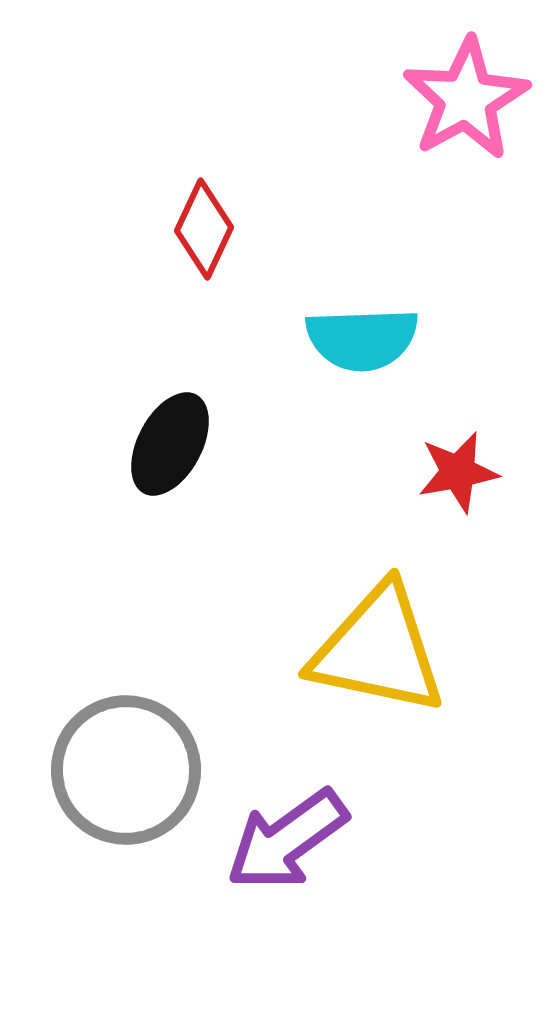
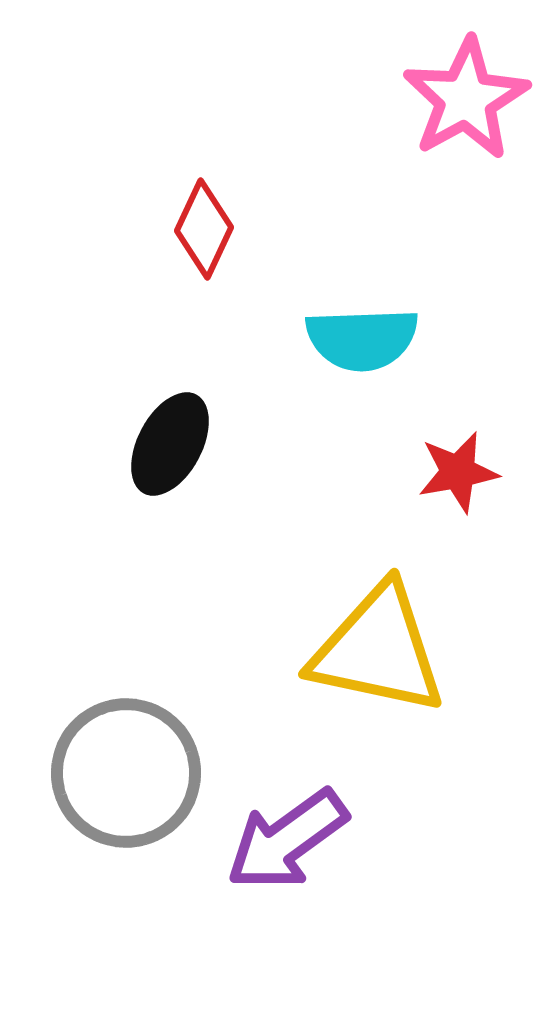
gray circle: moved 3 px down
